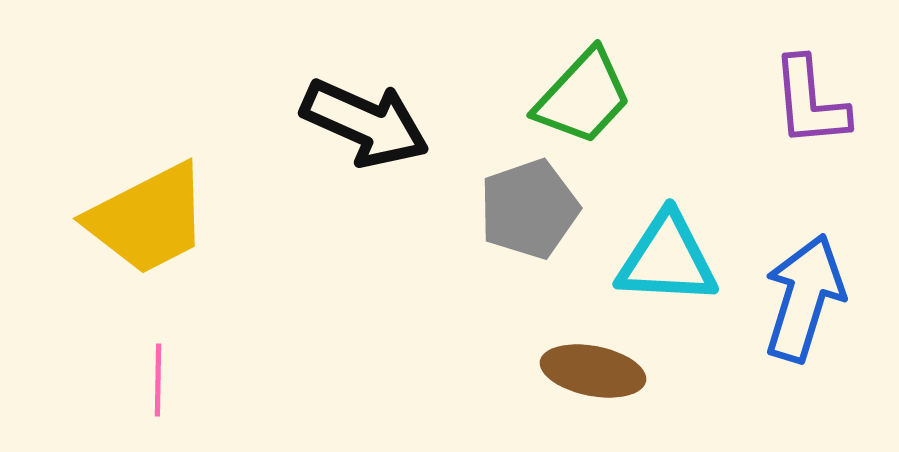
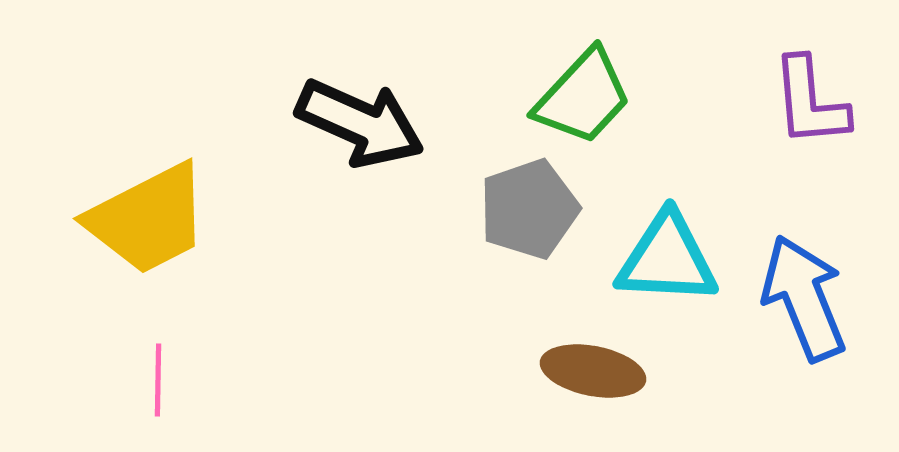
black arrow: moved 5 px left
blue arrow: rotated 39 degrees counterclockwise
